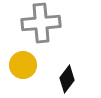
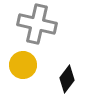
gray cross: moved 4 px left, 1 px down; rotated 18 degrees clockwise
